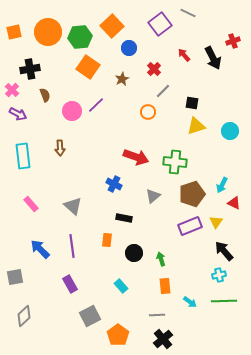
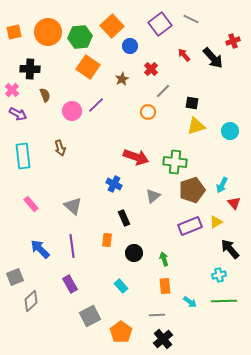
gray line at (188, 13): moved 3 px right, 6 px down
blue circle at (129, 48): moved 1 px right, 2 px up
black arrow at (213, 58): rotated 15 degrees counterclockwise
black cross at (30, 69): rotated 12 degrees clockwise
red cross at (154, 69): moved 3 px left
brown arrow at (60, 148): rotated 14 degrees counterclockwise
brown pentagon at (192, 194): moved 4 px up
red triangle at (234, 203): rotated 24 degrees clockwise
black rectangle at (124, 218): rotated 56 degrees clockwise
yellow triangle at (216, 222): rotated 24 degrees clockwise
black arrow at (224, 251): moved 6 px right, 2 px up
green arrow at (161, 259): moved 3 px right
gray square at (15, 277): rotated 12 degrees counterclockwise
gray diamond at (24, 316): moved 7 px right, 15 px up
orange pentagon at (118, 335): moved 3 px right, 3 px up
